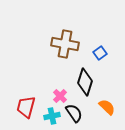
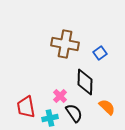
black diamond: rotated 16 degrees counterclockwise
red trapezoid: rotated 25 degrees counterclockwise
cyan cross: moved 2 px left, 2 px down
